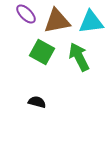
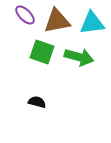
purple ellipse: moved 1 px left, 1 px down
cyan triangle: moved 1 px right, 1 px down
green square: rotated 10 degrees counterclockwise
green arrow: rotated 132 degrees clockwise
